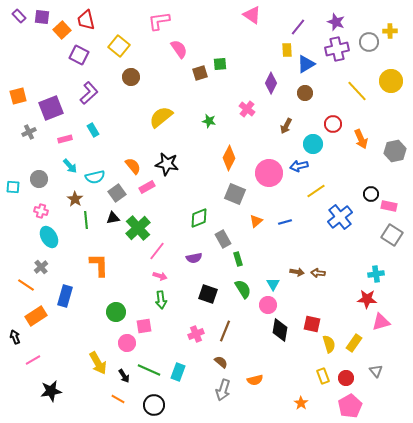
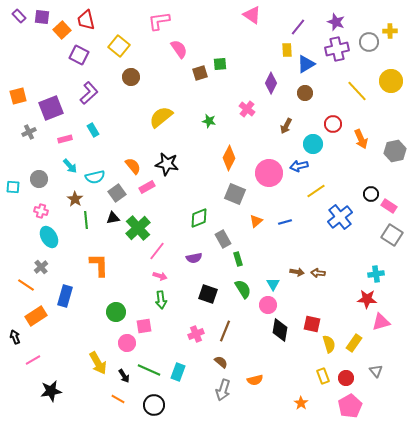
pink rectangle at (389, 206): rotated 21 degrees clockwise
